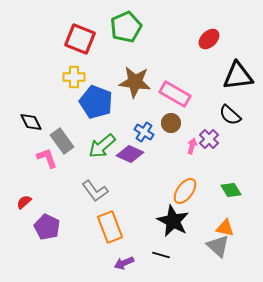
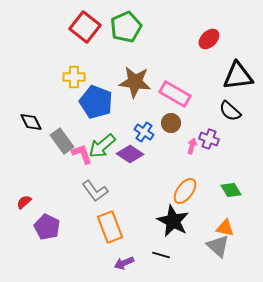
red square: moved 5 px right, 12 px up; rotated 16 degrees clockwise
black semicircle: moved 4 px up
purple cross: rotated 24 degrees counterclockwise
purple diamond: rotated 8 degrees clockwise
pink L-shape: moved 35 px right, 4 px up
